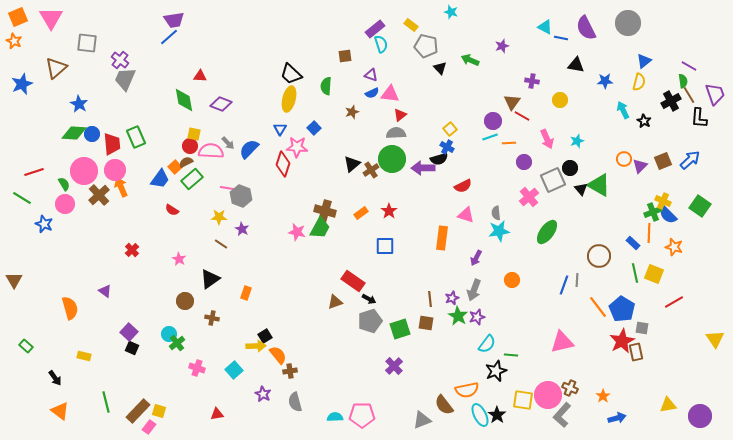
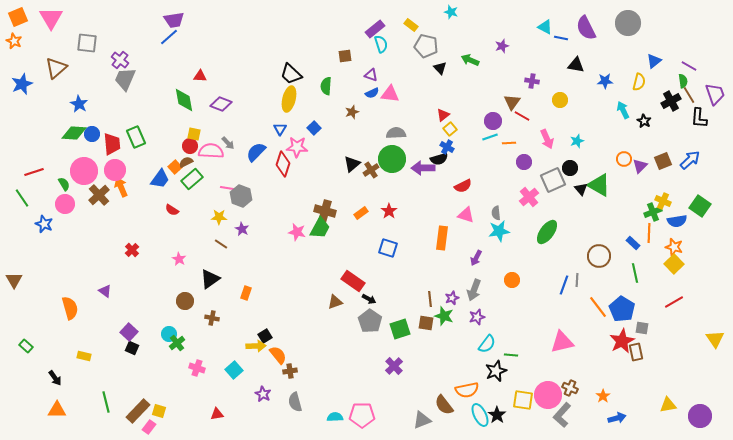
blue triangle at (644, 61): moved 10 px right
red triangle at (400, 115): moved 43 px right
blue semicircle at (249, 149): moved 7 px right, 3 px down
green line at (22, 198): rotated 24 degrees clockwise
blue semicircle at (668, 215): moved 9 px right, 6 px down; rotated 54 degrees counterclockwise
blue square at (385, 246): moved 3 px right, 2 px down; rotated 18 degrees clockwise
yellow square at (654, 274): moved 20 px right, 10 px up; rotated 24 degrees clockwise
green star at (458, 316): moved 14 px left; rotated 12 degrees counterclockwise
gray pentagon at (370, 321): rotated 20 degrees counterclockwise
orange triangle at (60, 411): moved 3 px left, 1 px up; rotated 36 degrees counterclockwise
